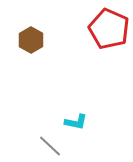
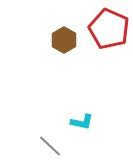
brown hexagon: moved 33 px right
cyan L-shape: moved 6 px right
